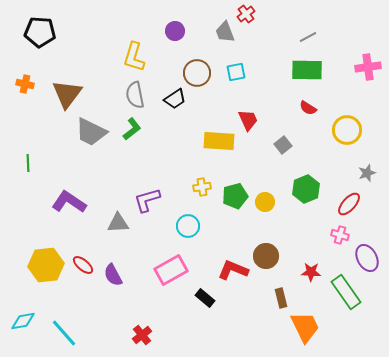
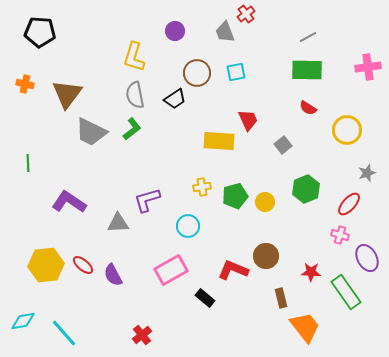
orange trapezoid at (305, 327): rotated 12 degrees counterclockwise
